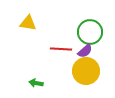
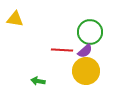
yellow triangle: moved 13 px left, 4 px up
red line: moved 1 px right, 1 px down
green arrow: moved 2 px right, 2 px up
